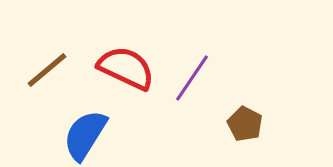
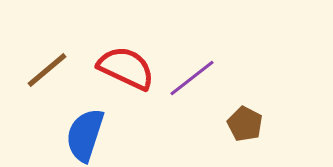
purple line: rotated 18 degrees clockwise
blue semicircle: rotated 14 degrees counterclockwise
